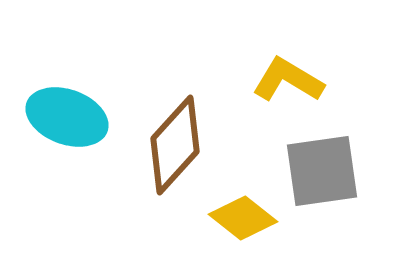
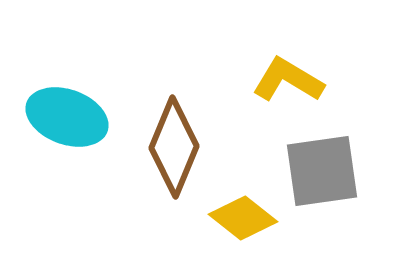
brown diamond: moved 1 px left, 2 px down; rotated 20 degrees counterclockwise
